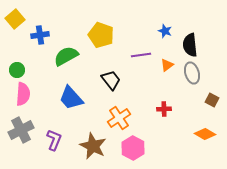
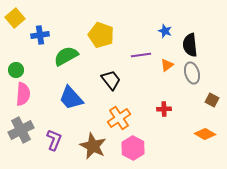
yellow square: moved 1 px up
green circle: moved 1 px left
